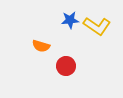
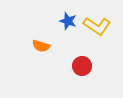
blue star: moved 2 px left, 1 px down; rotated 24 degrees clockwise
red circle: moved 16 px right
